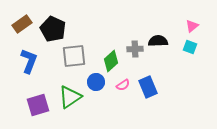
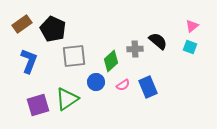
black semicircle: rotated 42 degrees clockwise
green triangle: moved 3 px left, 2 px down
